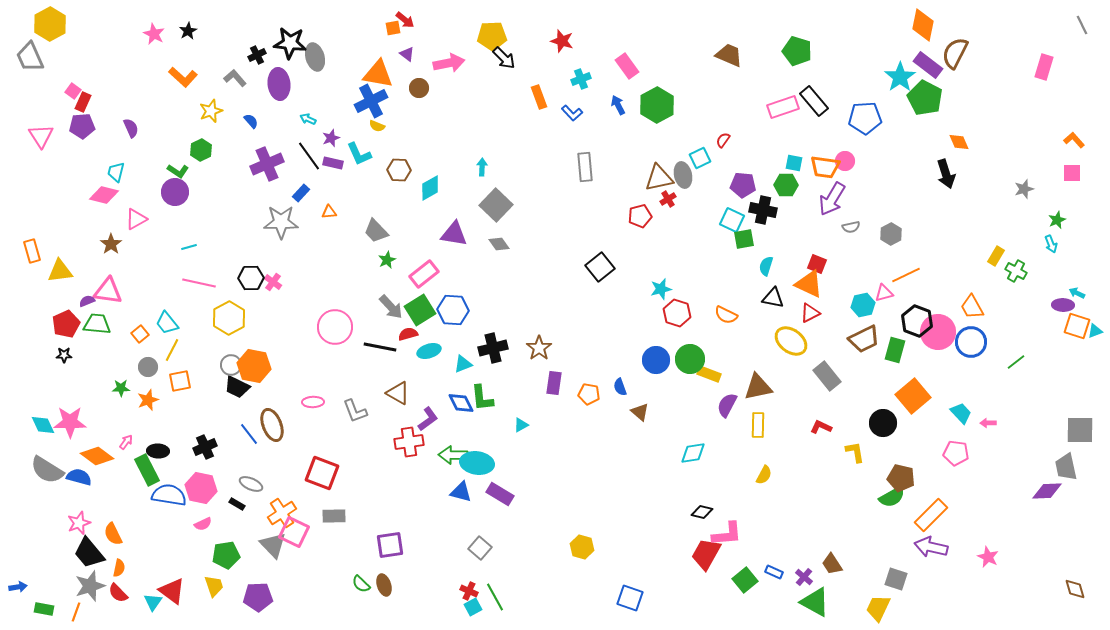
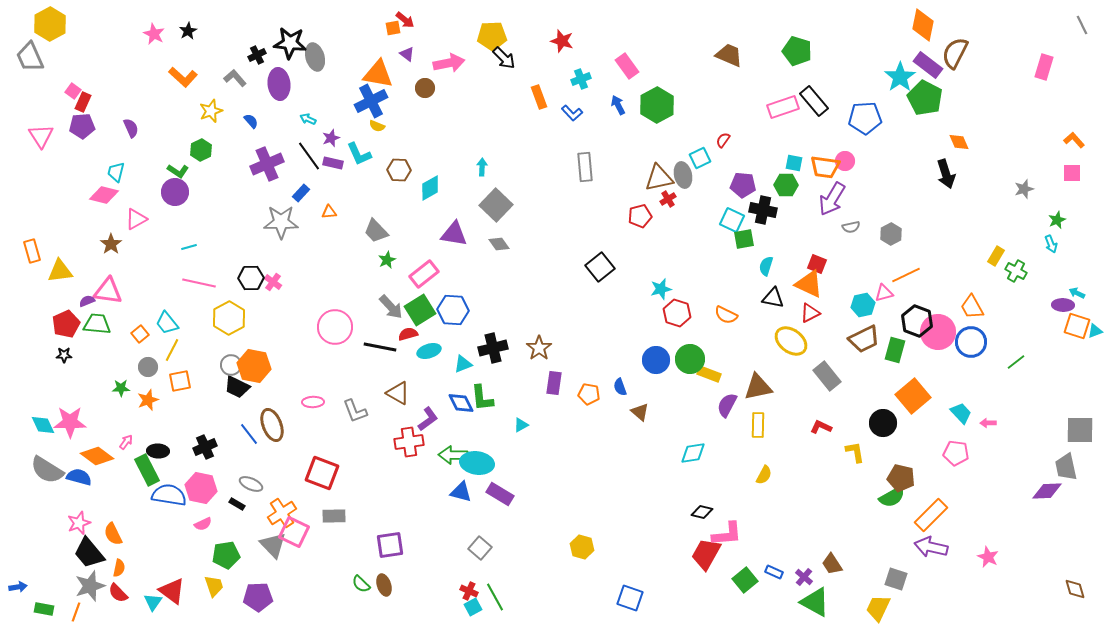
brown circle at (419, 88): moved 6 px right
